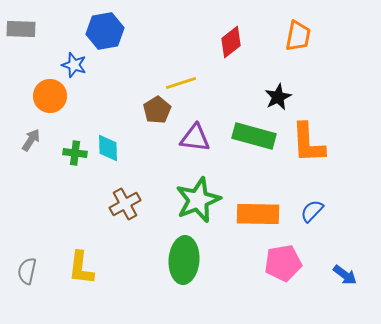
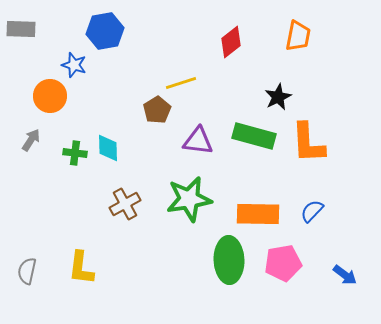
purple triangle: moved 3 px right, 3 px down
green star: moved 9 px left, 1 px up; rotated 12 degrees clockwise
green ellipse: moved 45 px right; rotated 6 degrees counterclockwise
